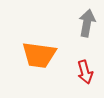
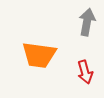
gray arrow: moved 1 px up
